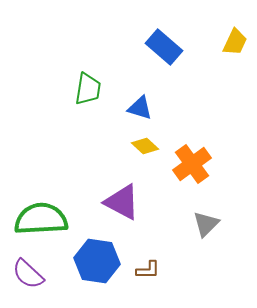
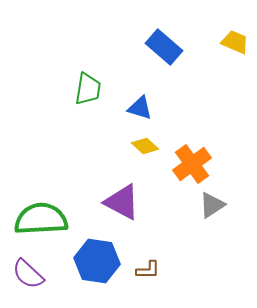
yellow trapezoid: rotated 92 degrees counterclockwise
gray triangle: moved 6 px right, 19 px up; rotated 12 degrees clockwise
